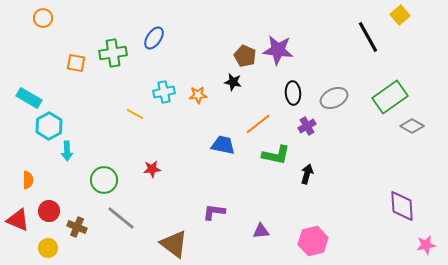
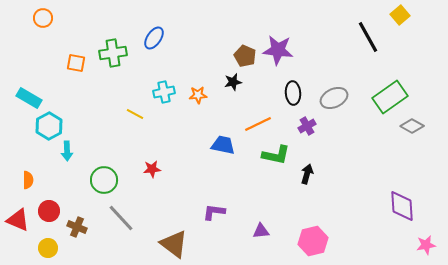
black star: rotated 24 degrees counterclockwise
orange line: rotated 12 degrees clockwise
gray line: rotated 8 degrees clockwise
